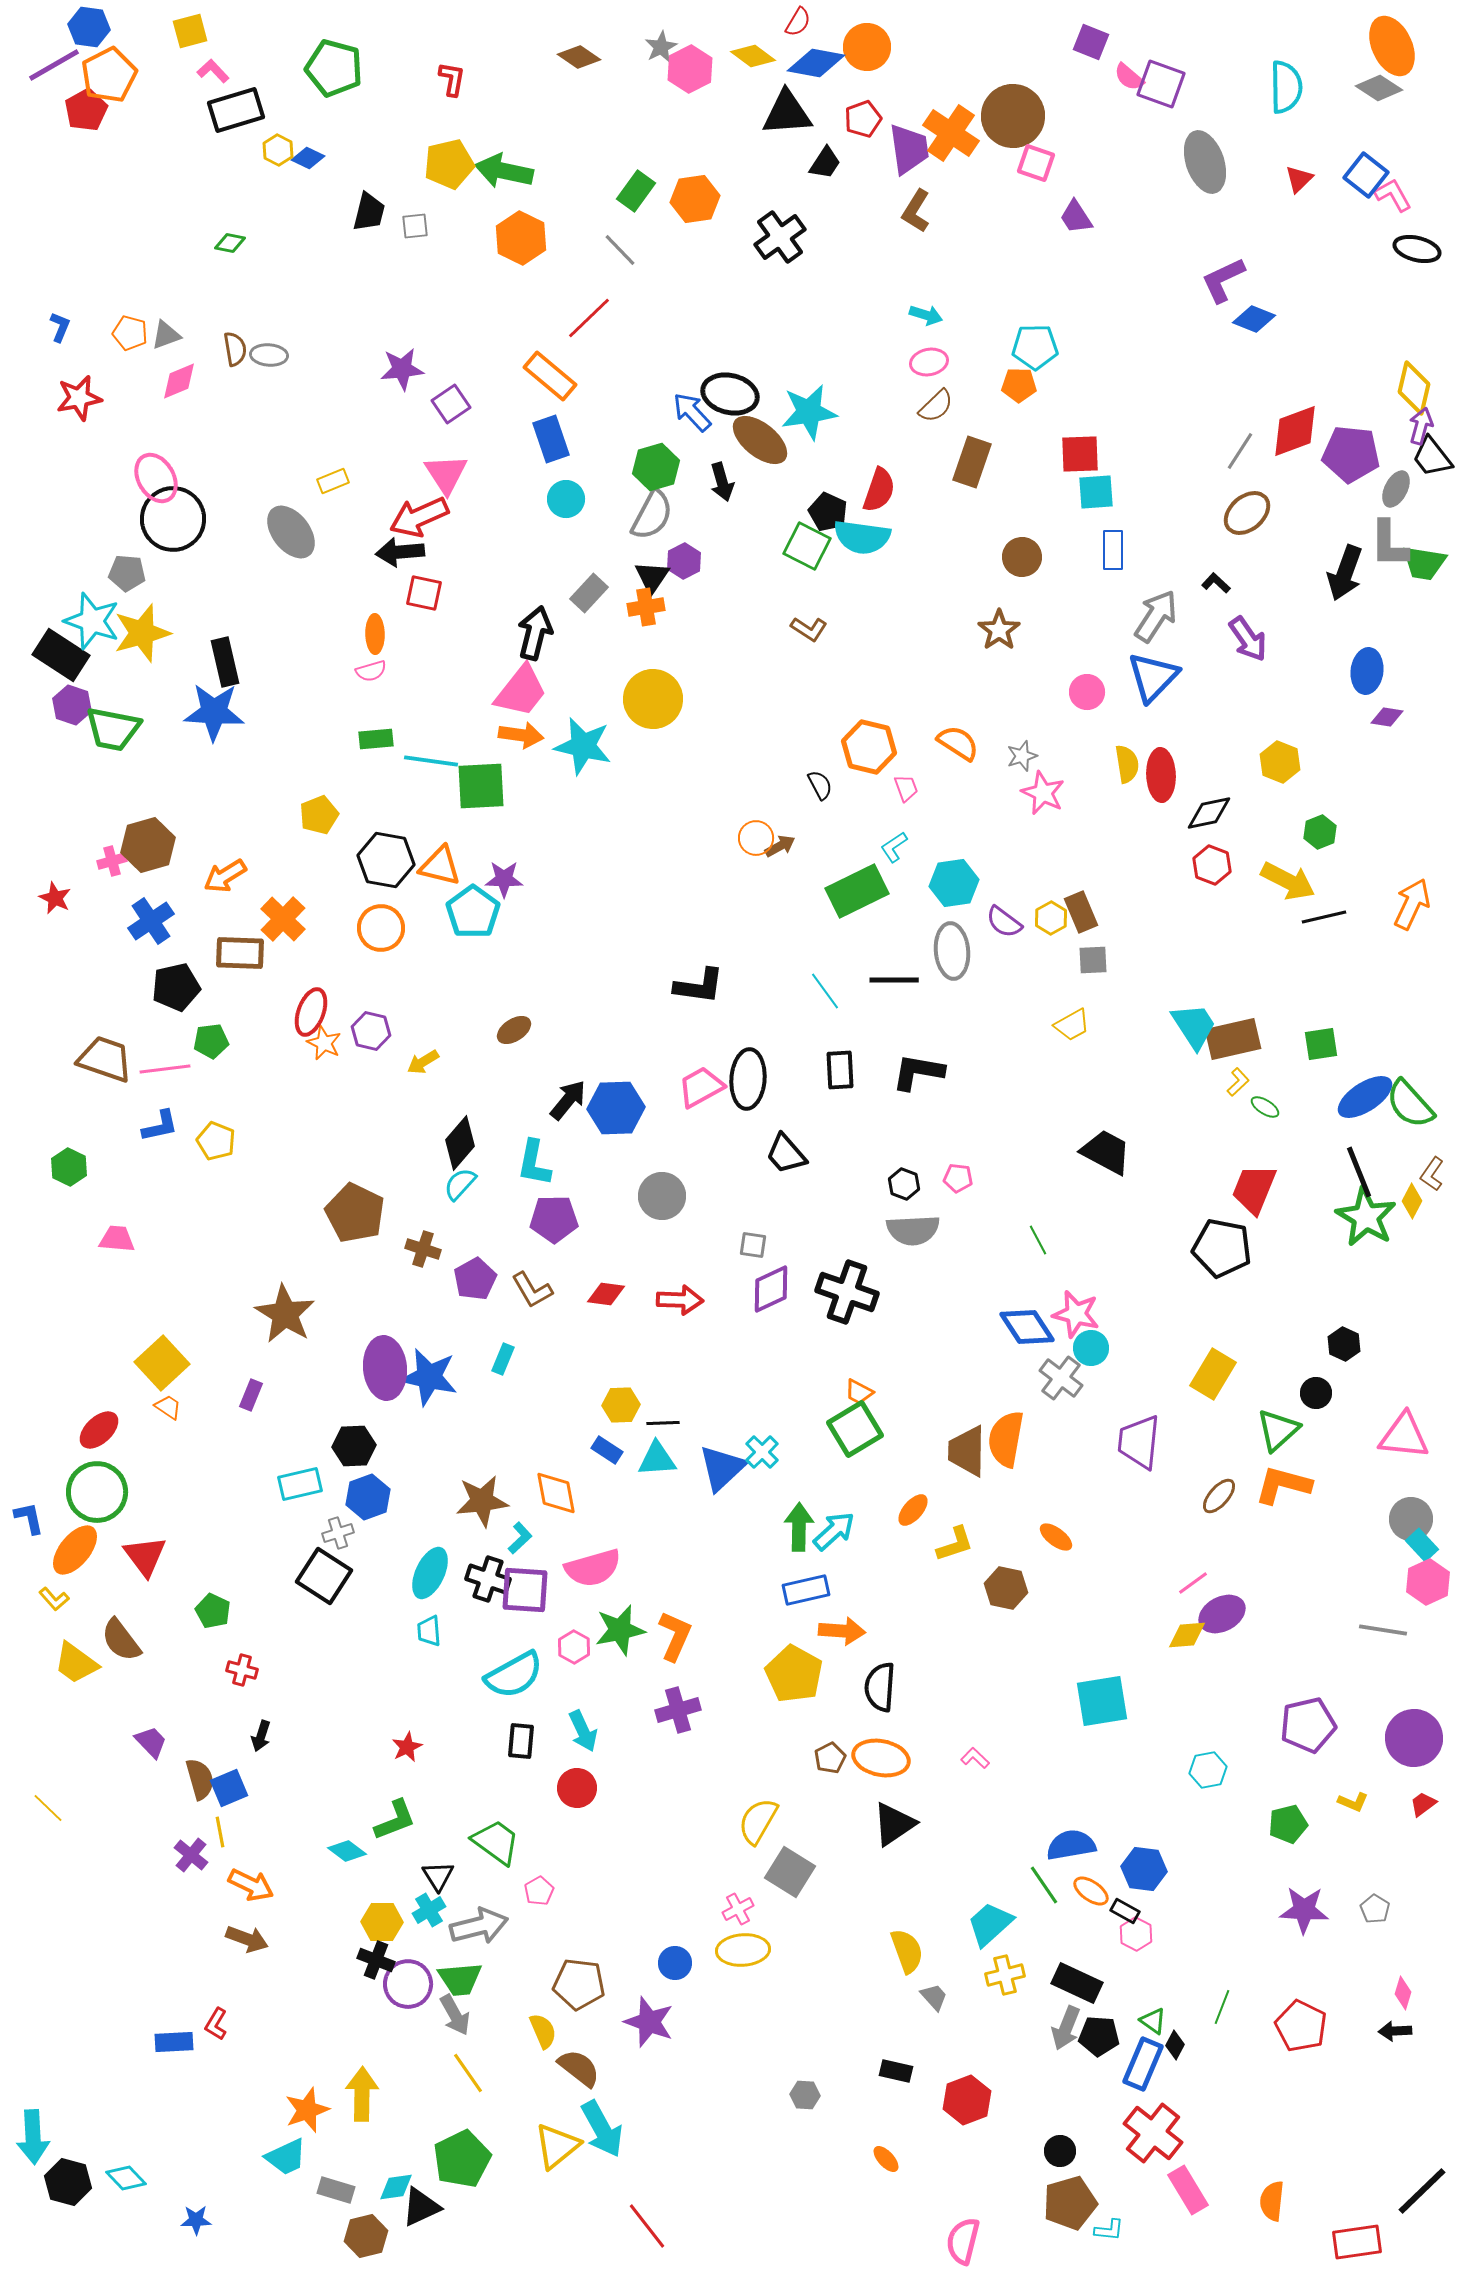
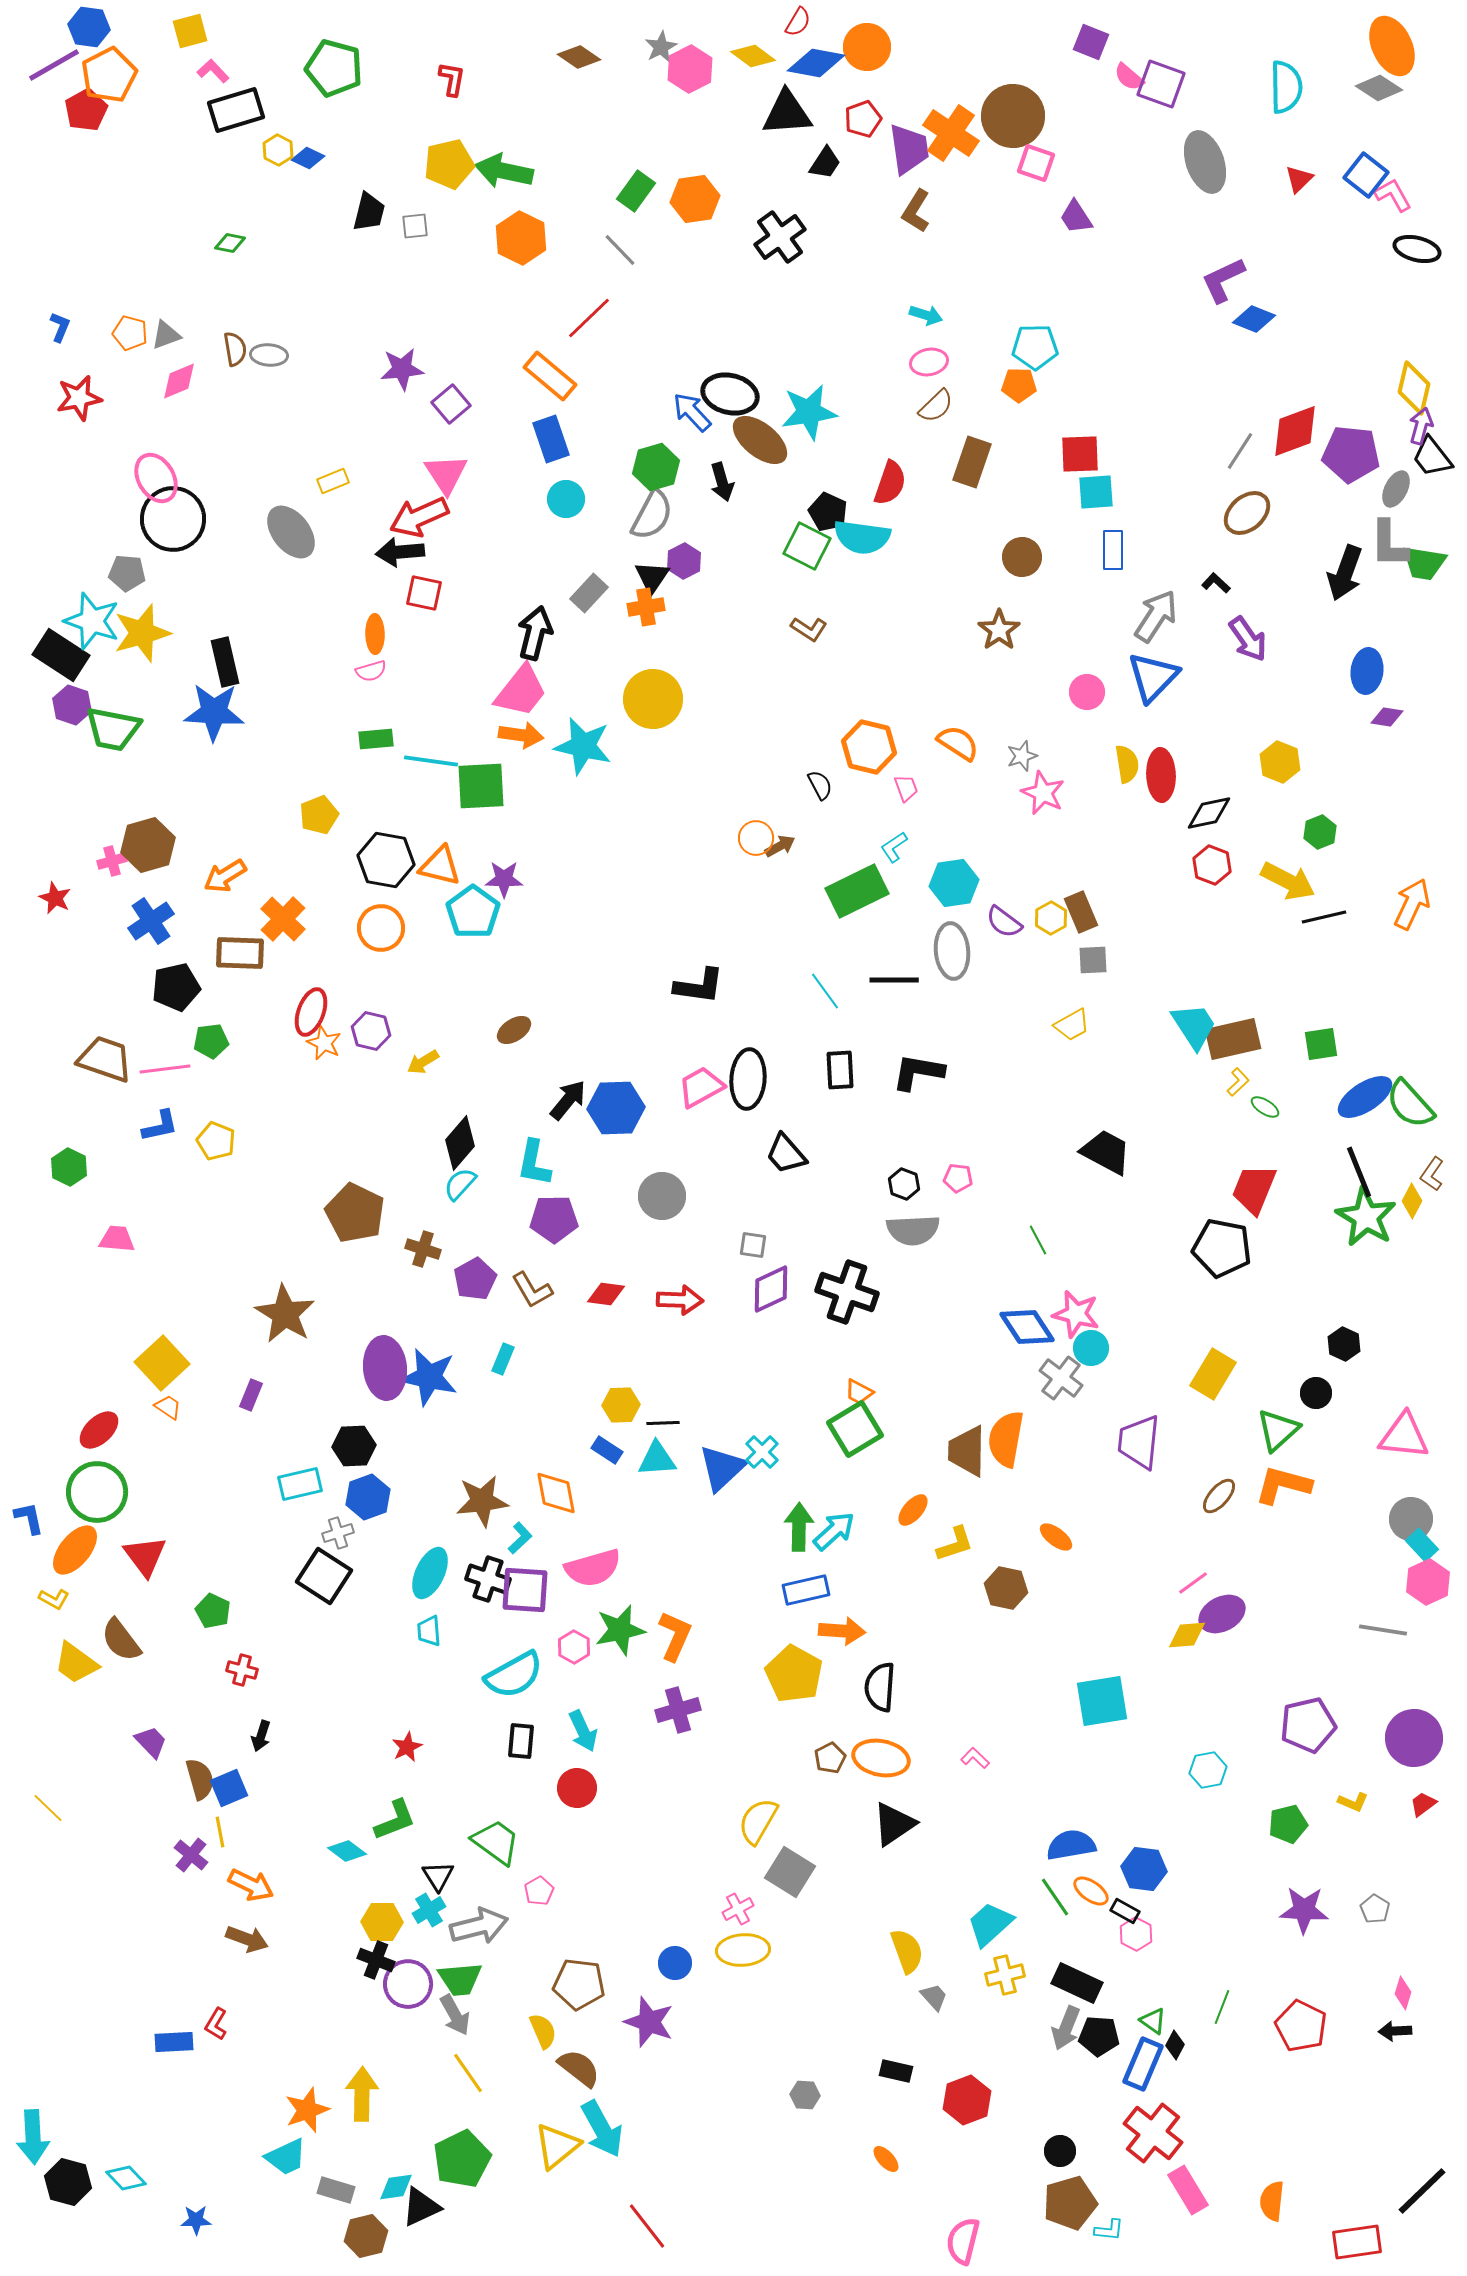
purple square at (451, 404): rotated 6 degrees counterclockwise
red semicircle at (879, 490): moved 11 px right, 7 px up
yellow L-shape at (54, 1599): rotated 20 degrees counterclockwise
green line at (1044, 1885): moved 11 px right, 12 px down
